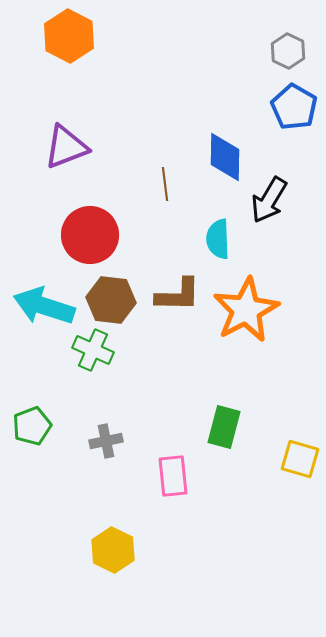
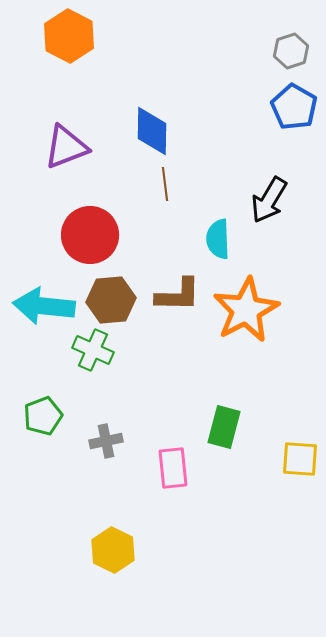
gray hexagon: moved 3 px right; rotated 16 degrees clockwise
blue diamond: moved 73 px left, 26 px up
brown hexagon: rotated 12 degrees counterclockwise
cyan arrow: rotated 12 degrees counterclockwise
green pentagon: moved 11 px right, 10 px up
yellow square: rotated 12 degrees counterclockwise
pink rectangle: moved 8 px up
